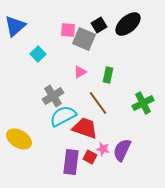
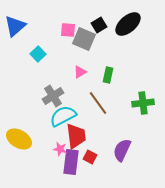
green cross: rotated 20 degrees clockwise
red trapezoid: moved 9 px left, 8 px down; rotated 64 degrees clockwise
pink star: moved 43 px left
